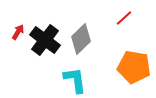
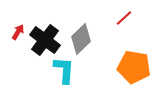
cyan L-shape: moved 11 px left, 10 px up; rotated 12 degrees clockwise
